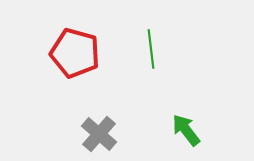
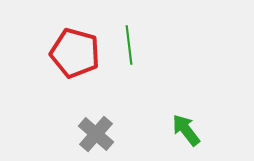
green line: moved 22 px left, 4 px up
gray cross: moved 3 px left
